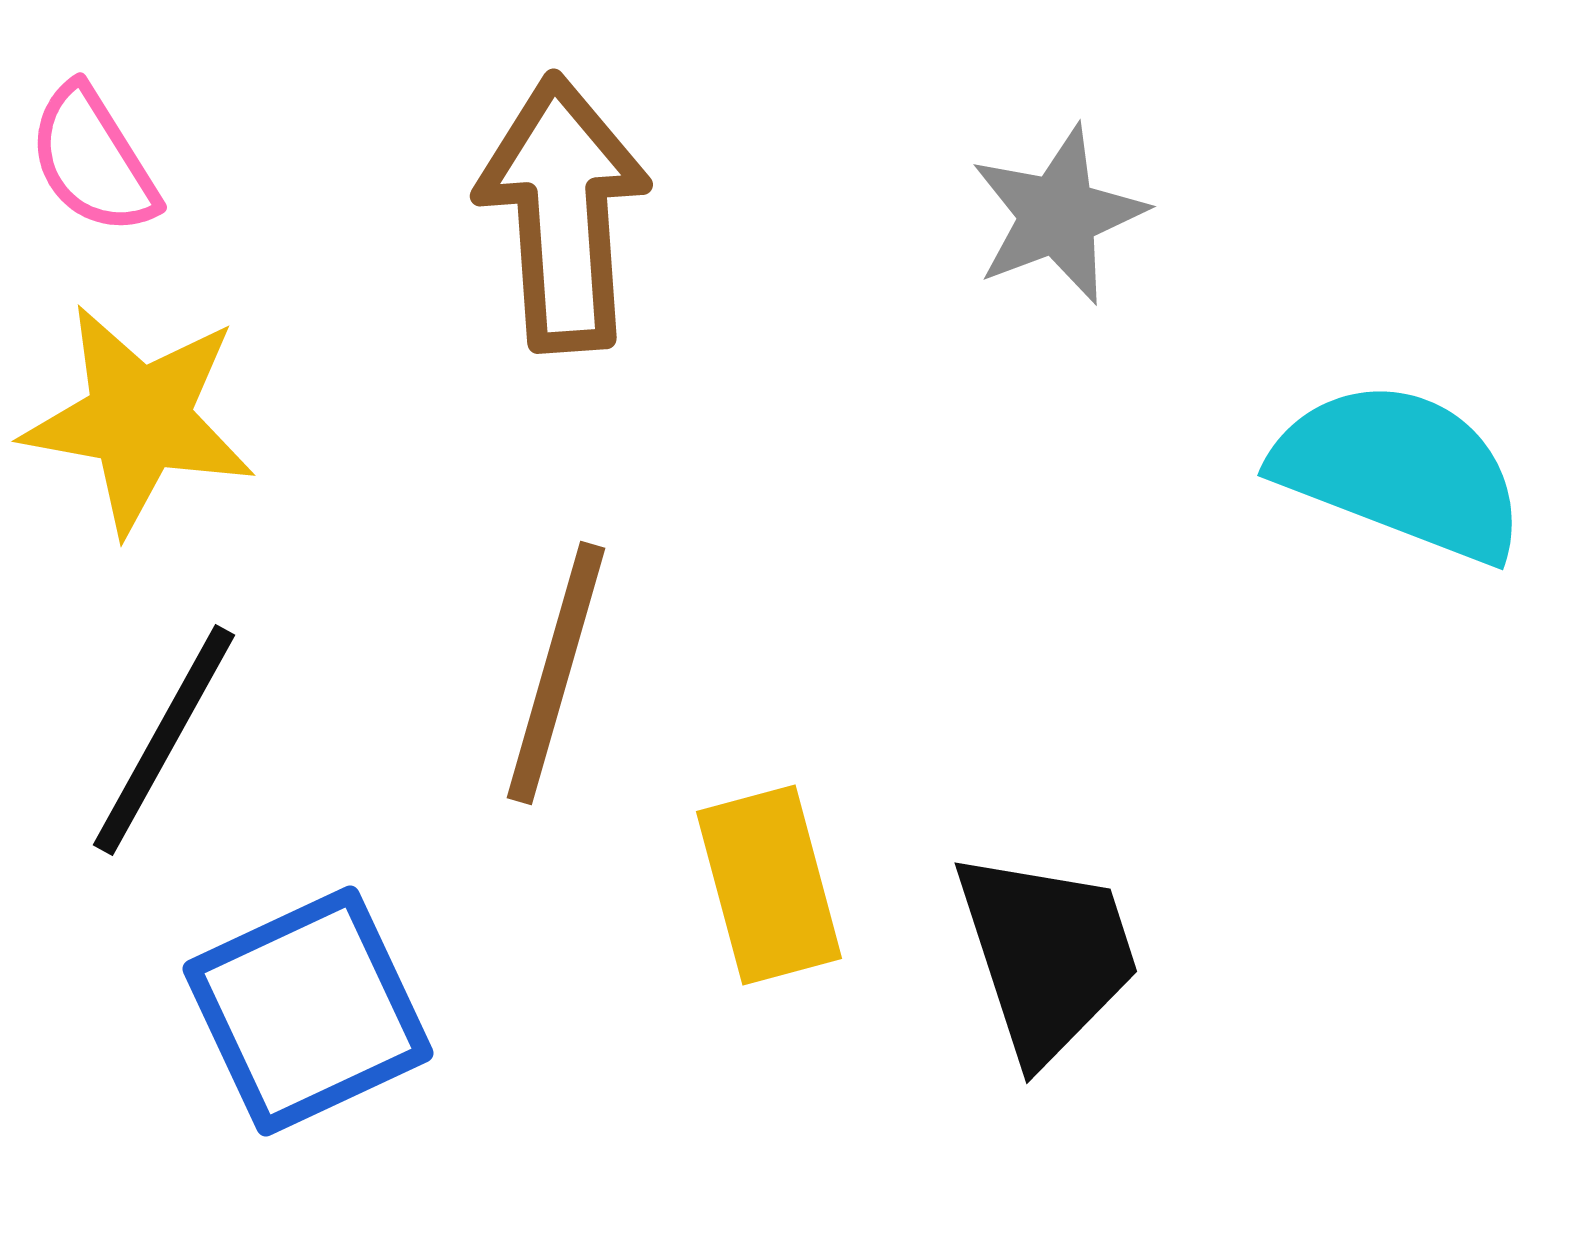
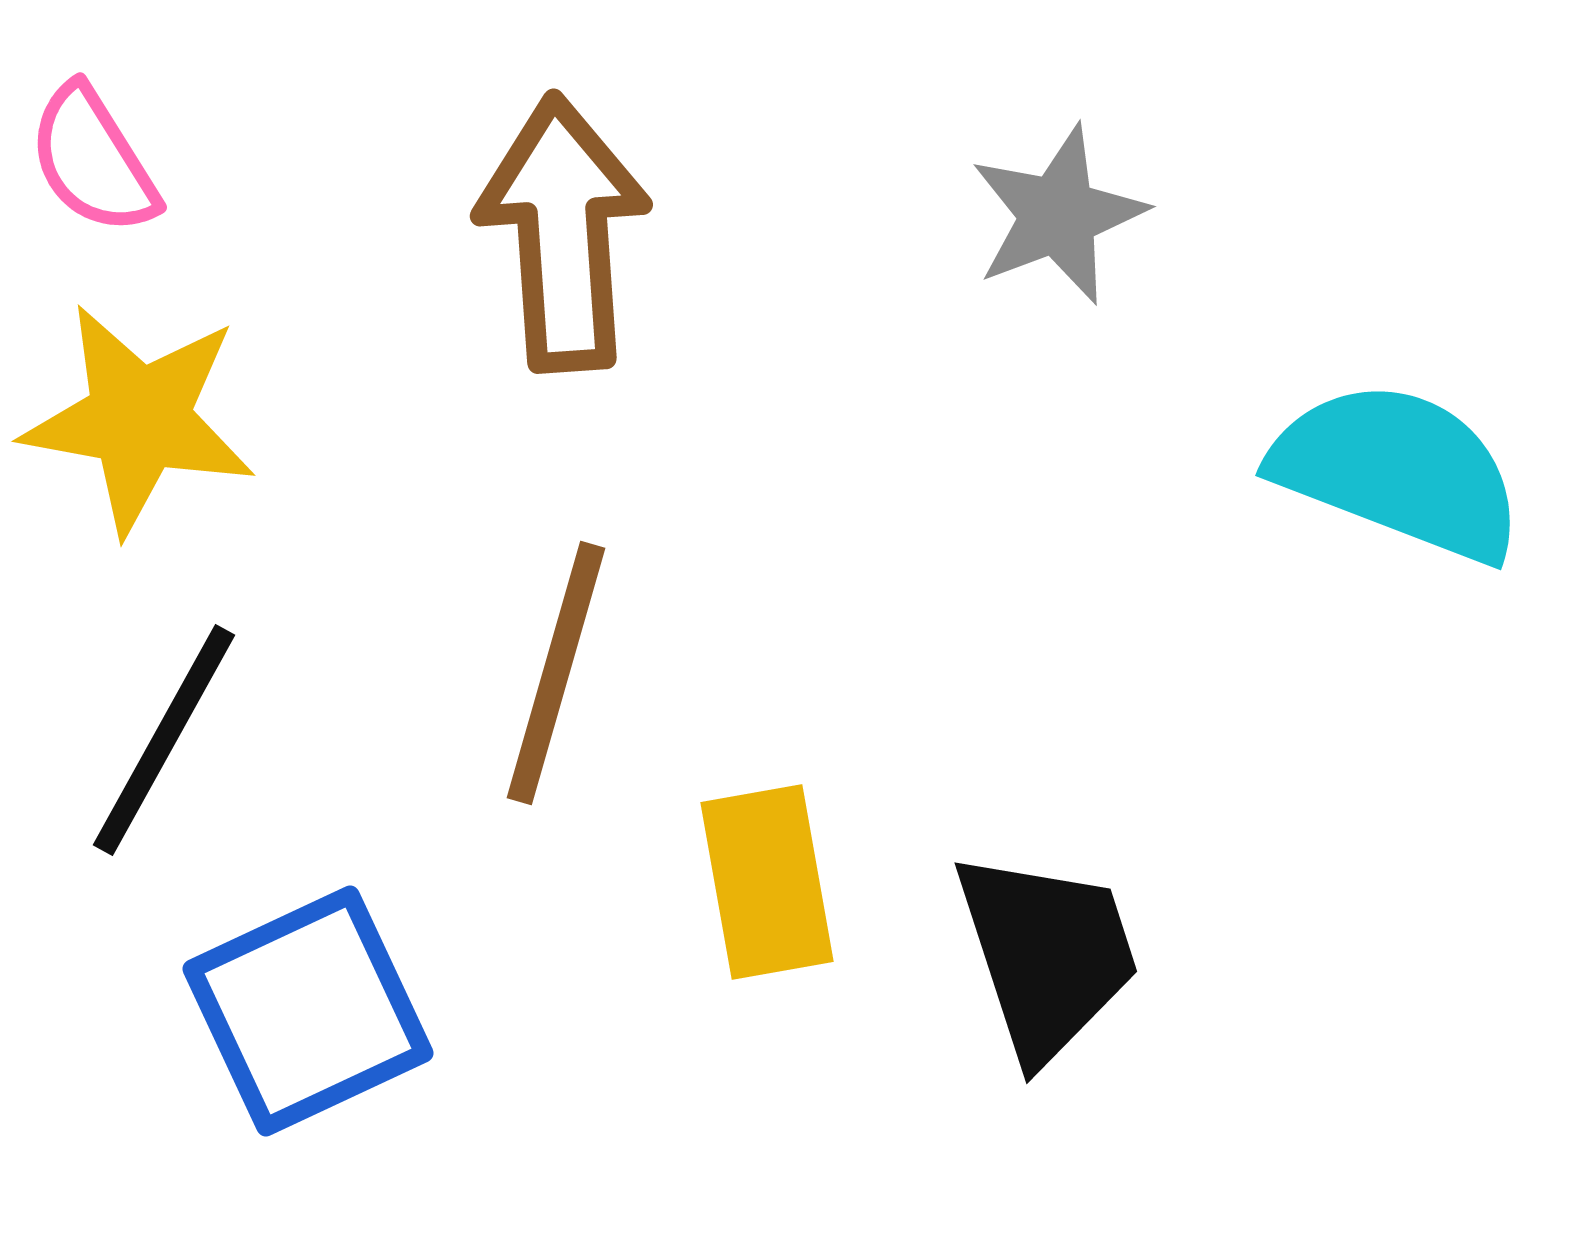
brown arrow: moved 20 px down
cyan semicircle: moved 2 px left
yellow rectangle: moved 2 px left, 3 px up; rotated 5 degrees clockwise
